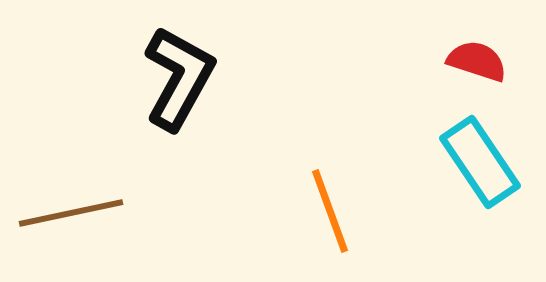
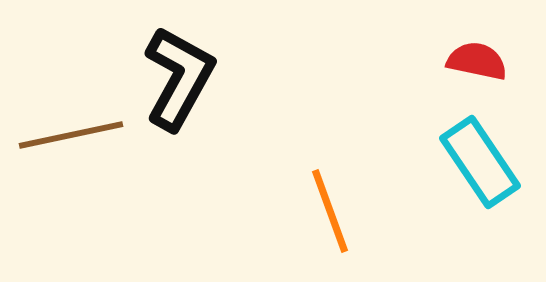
red semicircle: rotated 6 degrees counterclockwise
brown line: moved 78 px up
